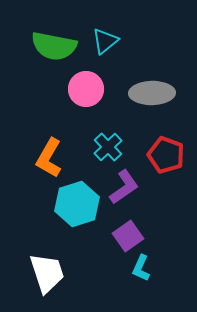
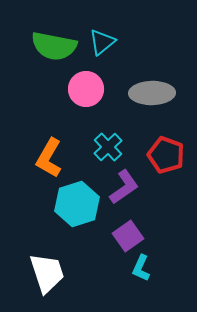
cyan triangle: moved 3 px left, 1 px down
